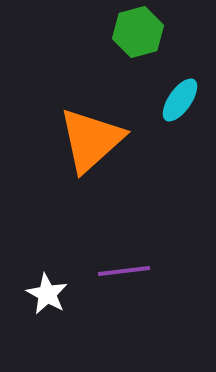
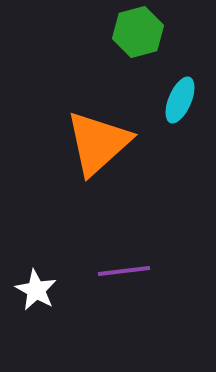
cyan ellipse: rotated 12 degrees counterclockwise
orange triangle: moved 7 px right, 3 px down
white star: moved 11 px left, 4 px up
